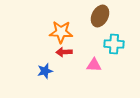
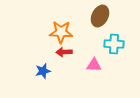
blue star: moved 2 px left
